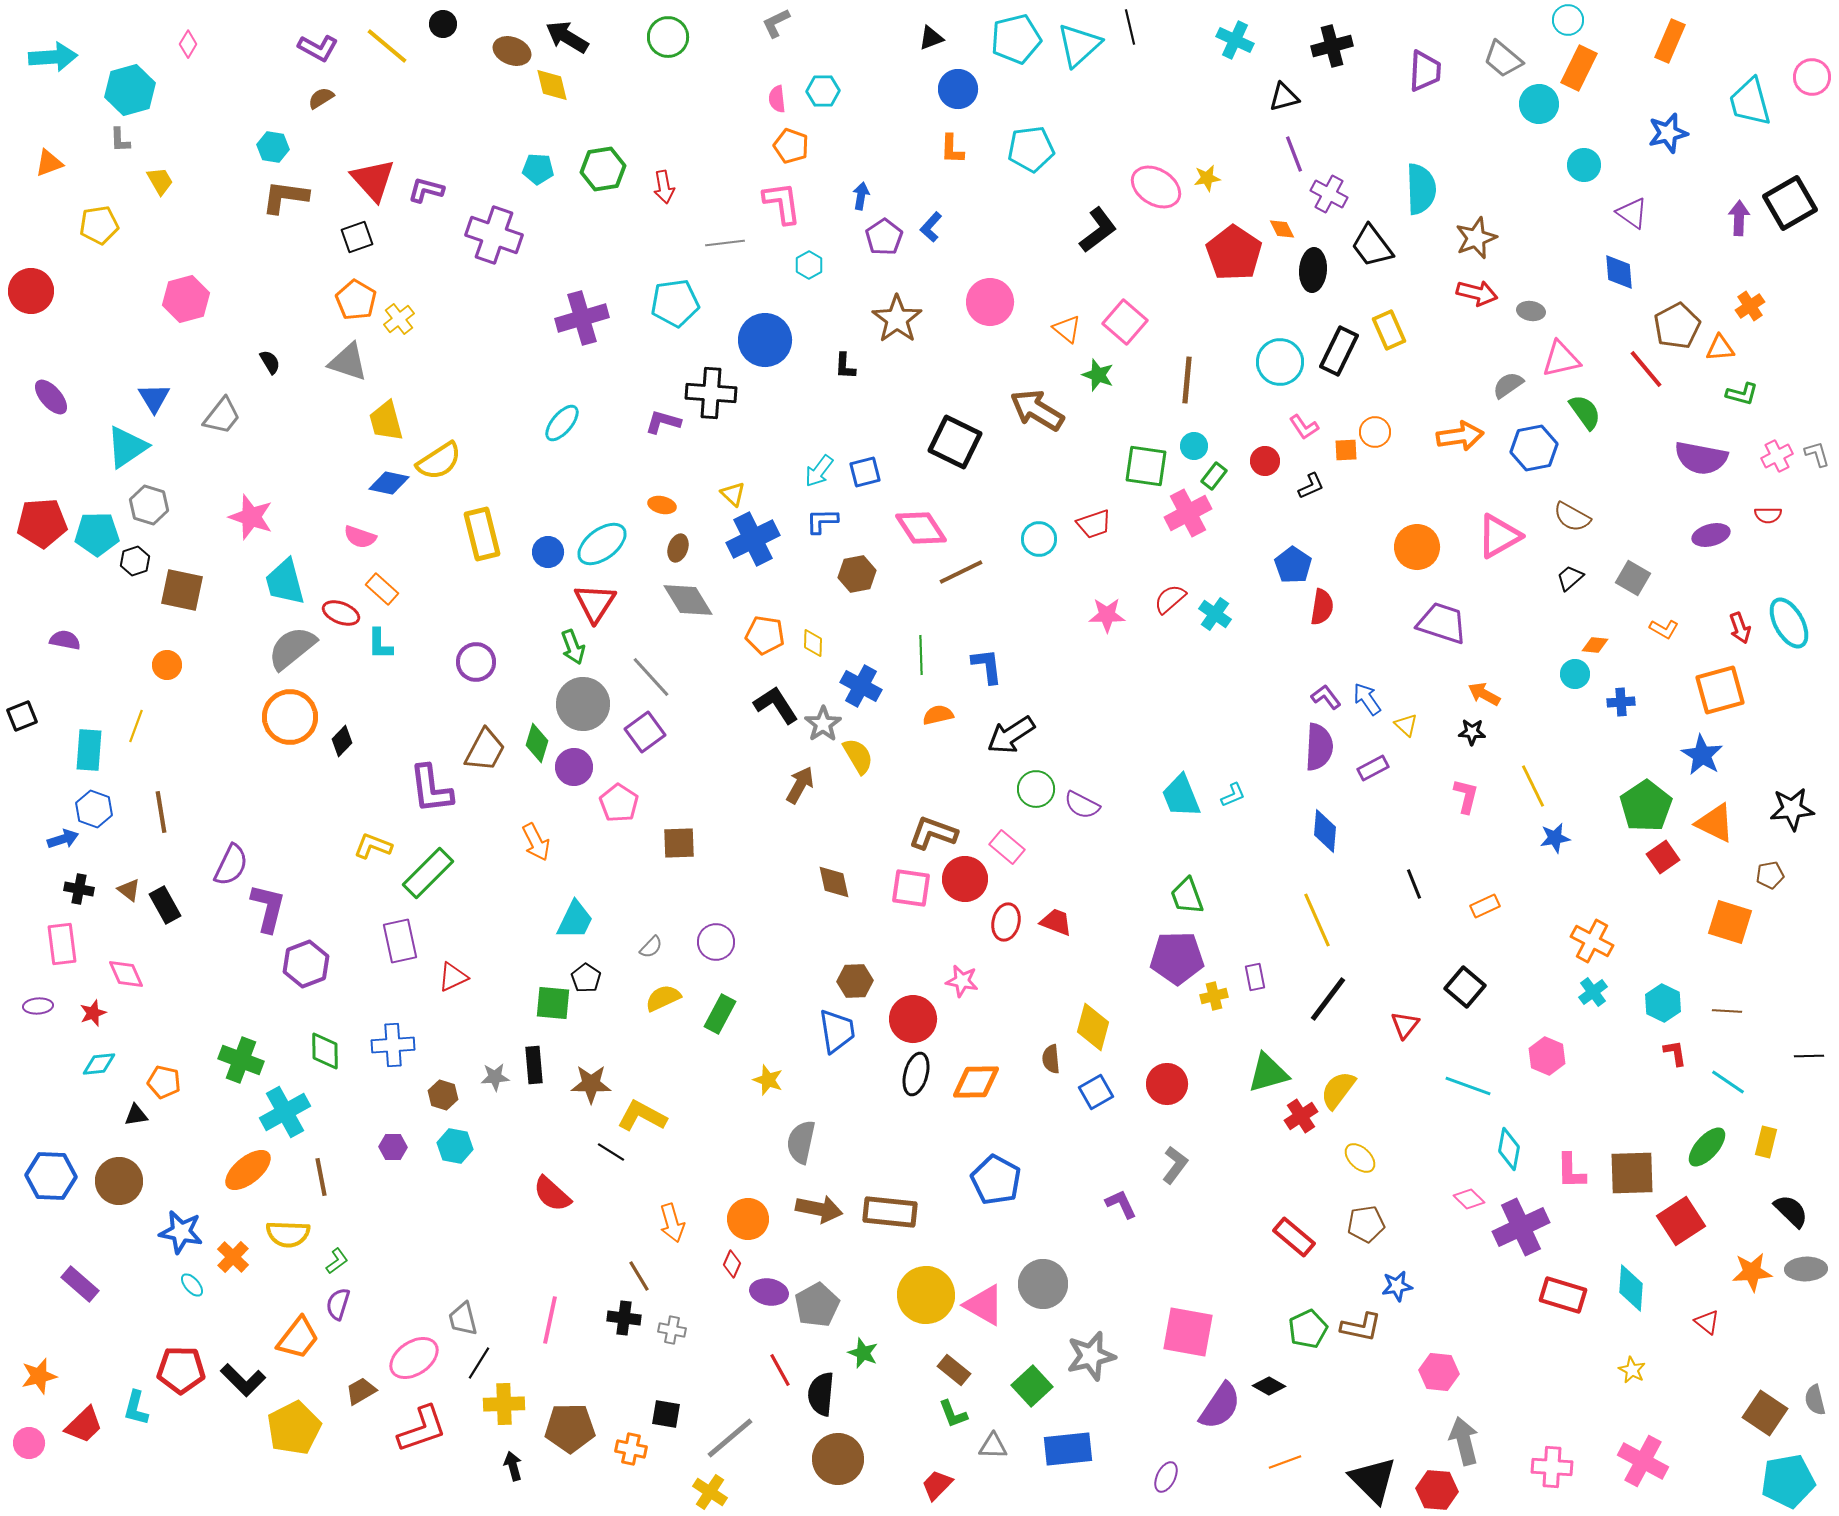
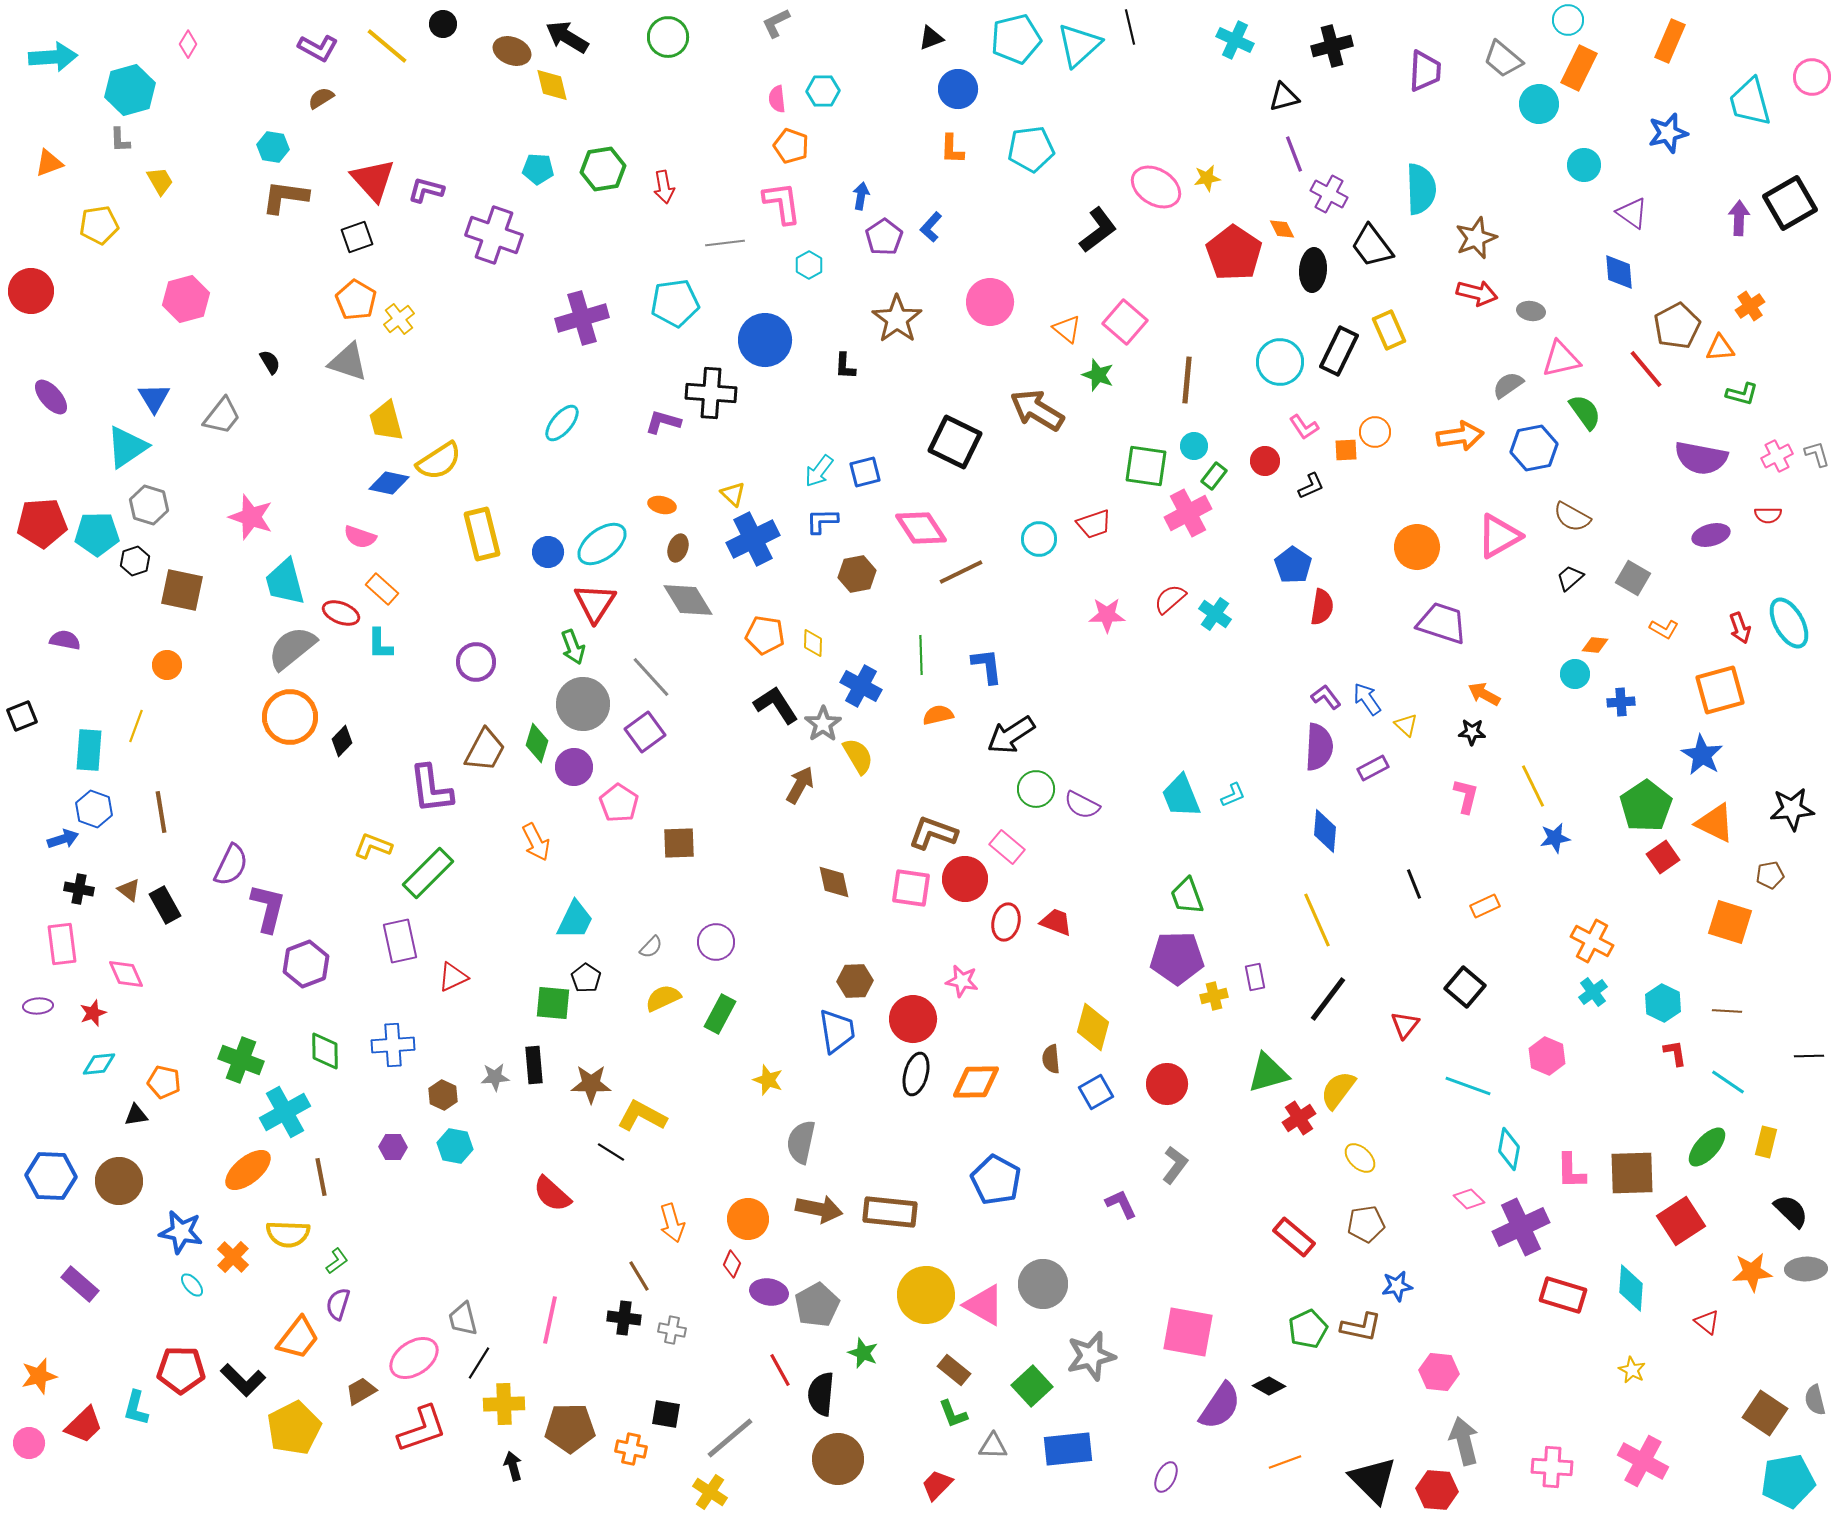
brown hexagon at (443, 1095): rotated 8 degrees clockwise
red cross at (1301, 1116): moved 2 px left, 2 px down
